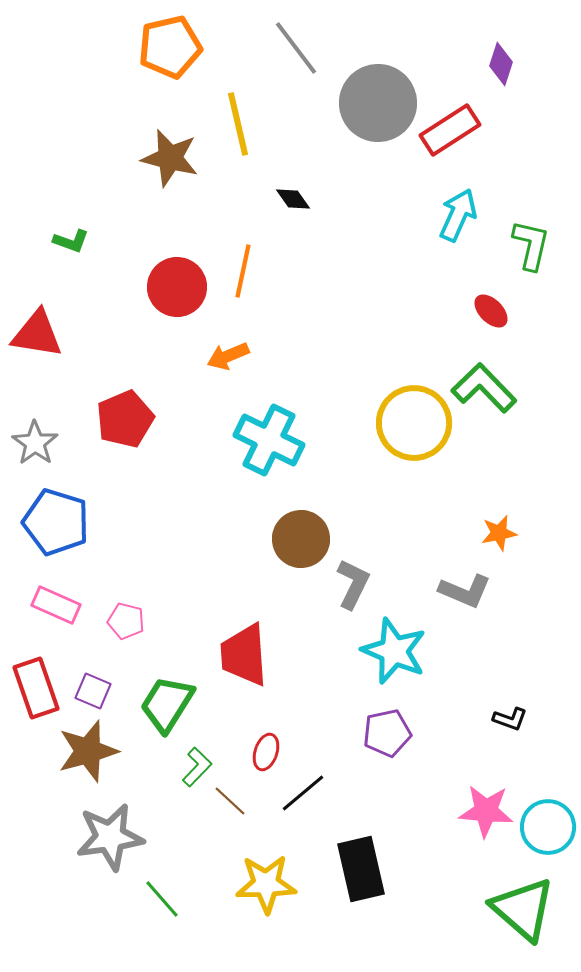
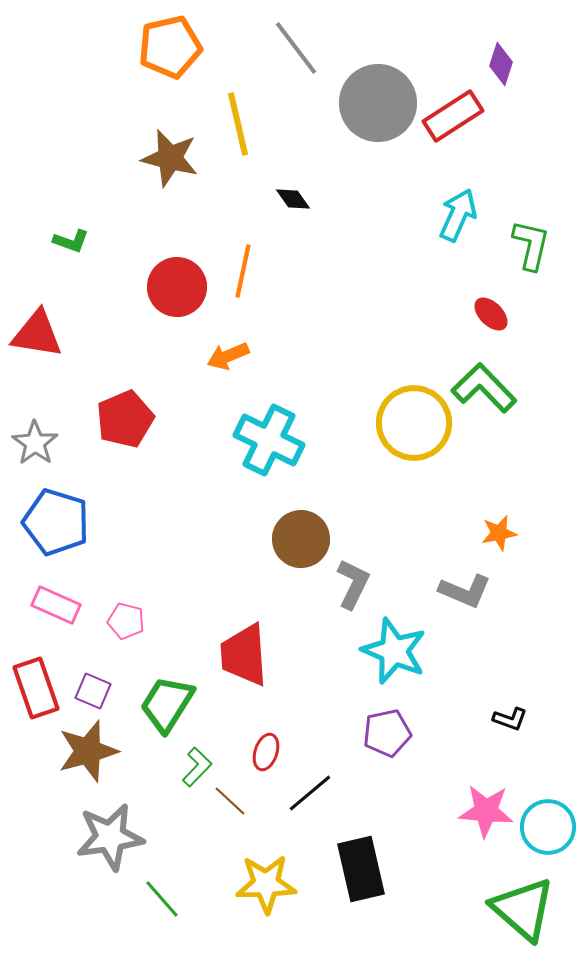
red rectangle at (450, 130): moved 3 px right, 14 px up
red ellipse at (491, 311): moved 3 px down
black line at (303, 793): moved 7 px right
